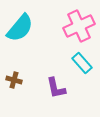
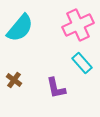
pink cross: moved 1 px left, 1 px up
brown cross: rotated 21 degrees clockwise
